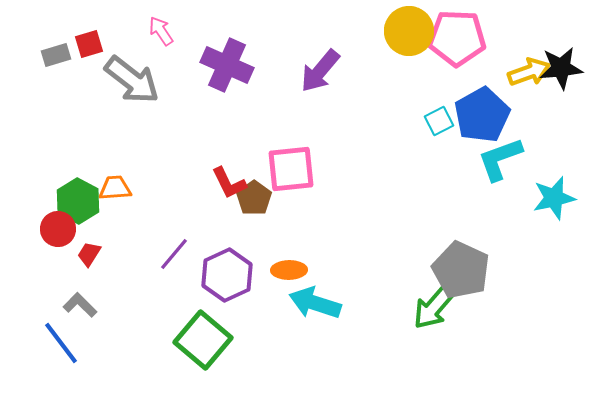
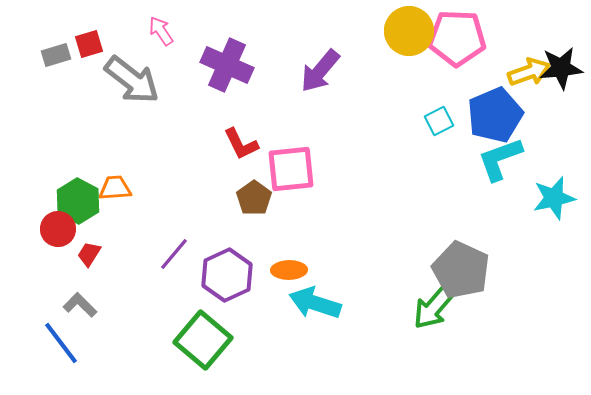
blue pentagon: moved 13 px right; rotated 6 degrees clockwise
red L-shape: moved 12 px right, 39 px up
